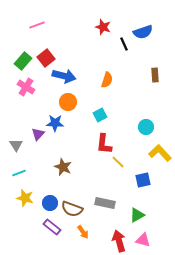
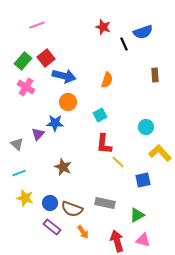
gray triangle: moved 1 px right, 1 px up; rotated 16 degrees counterclockwise
red arrow: moved 2 px left
